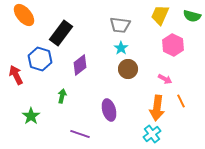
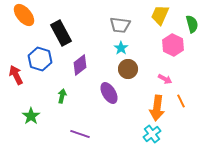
green semicircle: moved 8 px down; rotated 120 degrees counterclockwise
black rectangle: rotated 65 degrees counterclockwise
purple ellipse: moved 17 px up; rotated 15 degrees counterclockwise
